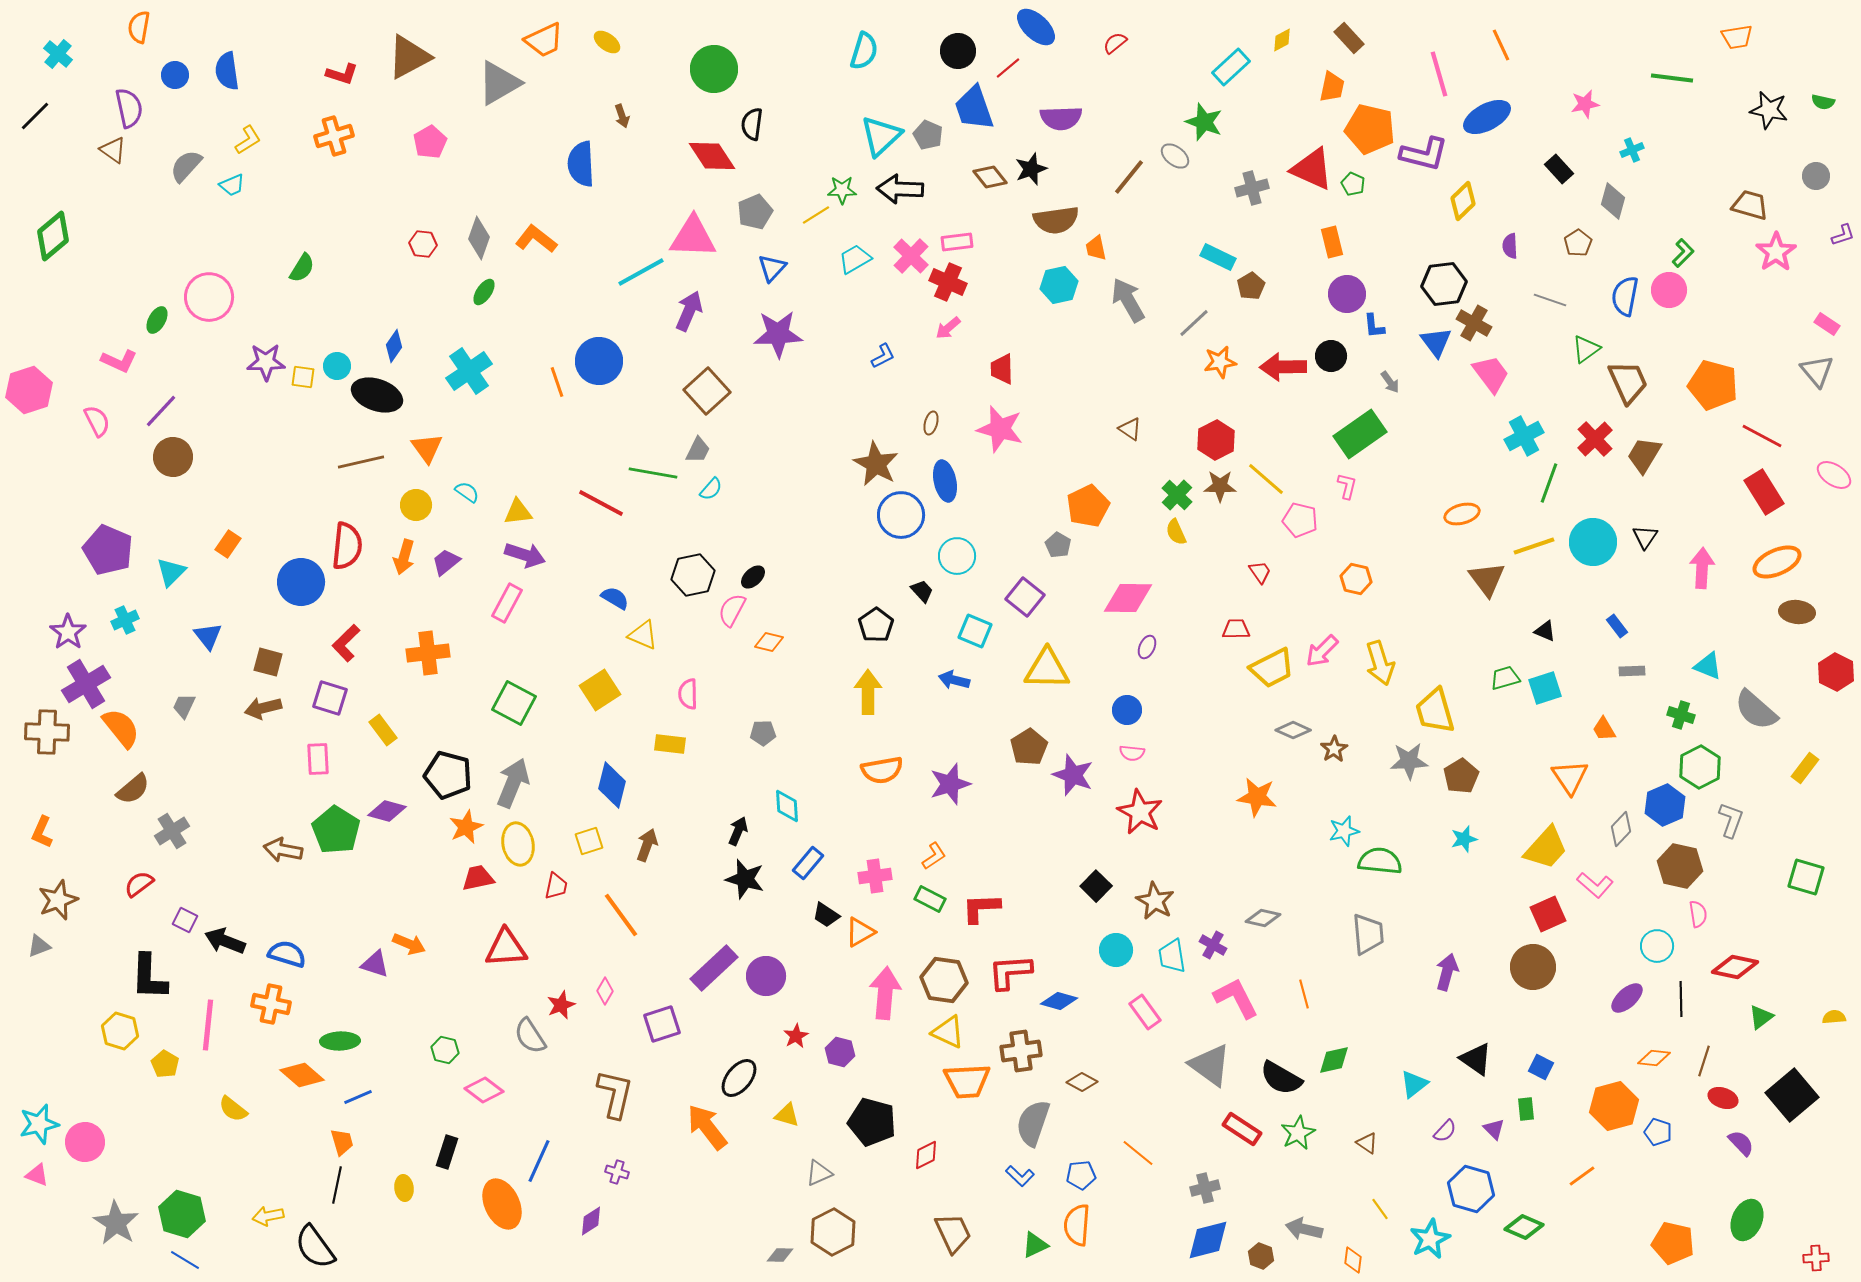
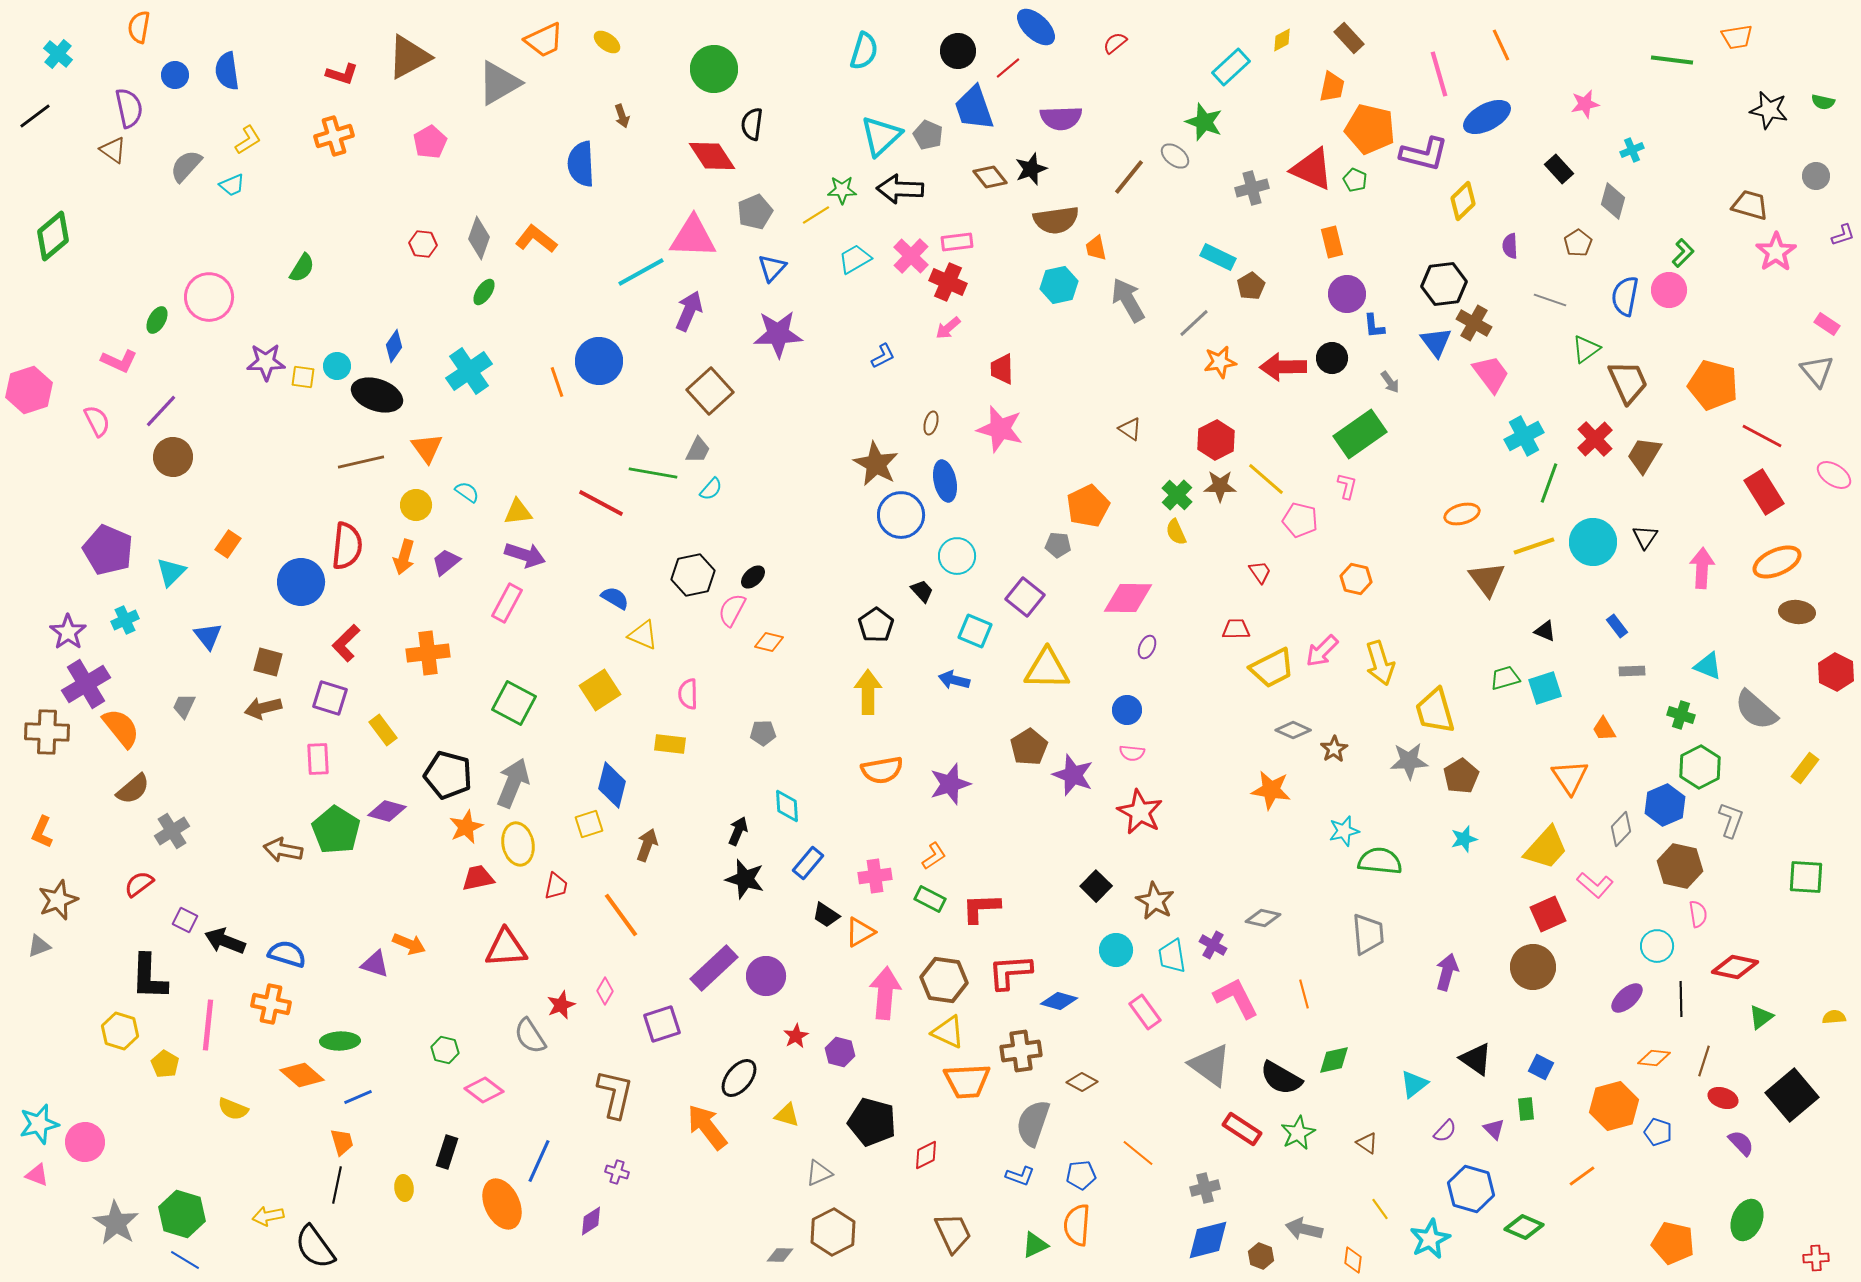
green line at (1672, 78): moved 18 px up
black line at (35, 116): rotated 8 degrees clockwise
green pentagon at (1353, 184): moved 2 px right, 4 px up
black circle at (1331, 356): moved 1 px right, 2 px down
brown square at (707, 391): moved 3 px right
gray pentagon at (1058, 545): rotated 25 degrees counterclockwise
orange star at (1257, 797): moved 14 px right, 7 px up
yellow square at (589, 841): moved 17 px up
green square at (1806, 877): rotated 12 degrees counterclockwise
yellow semicircle at (233, 1109): rotated 16 degrees counterclockwise
blue L-shape at (1020, 1176): rotated 24 degrees counterclockwise
